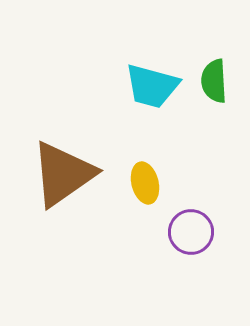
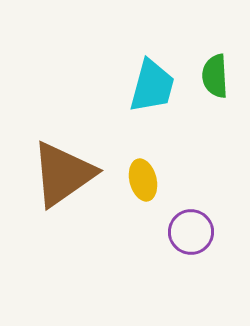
green semicircle: moved 1 px right, 5 px up
cyan trapezoid: rotated 90 degrees counterclockwise
yellow ellipse: moved 2 px left, 3 px up
